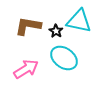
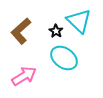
cyan triangle: rotated 32 degrees clockwise
brown L-shape: moved 7 px left, 5 px down; rotated 52 degrees counterclockwise
pink arrow: moved 2 px left, 7 px down
